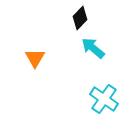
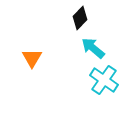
orange triangle: moved 3 px left
cyan cross: moved 19 px up
